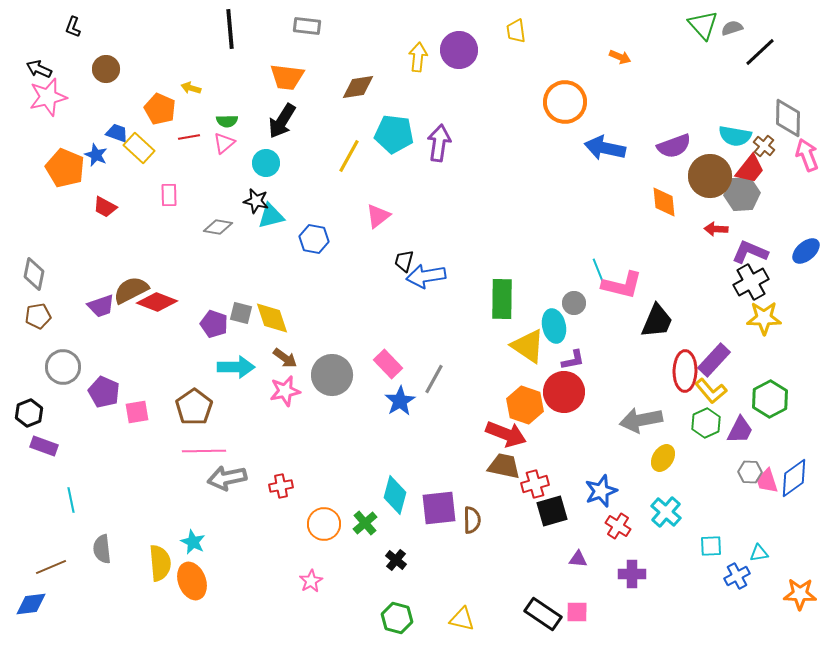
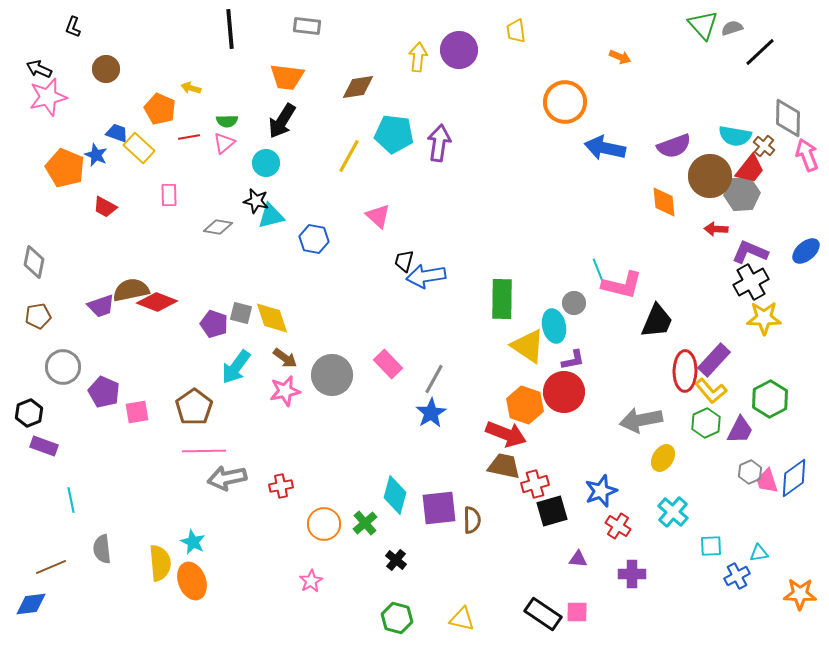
pink triangle at (378, 216): rotated 40 degrees counterclockwise
gray diamond at (34, 274): moved 12 px up
brown semicircle at (131, 290): rotated 15 degrees clockwise
cyan arrow at (236, 367): rotated 126 degrees clockwise
blue star at (400, 401): moved 31 px right, 12 px down
gray hexagon at (750, 472): rotated 25 degrees counterclockwise
cyan cross at (666, 512): moved 7 px right
